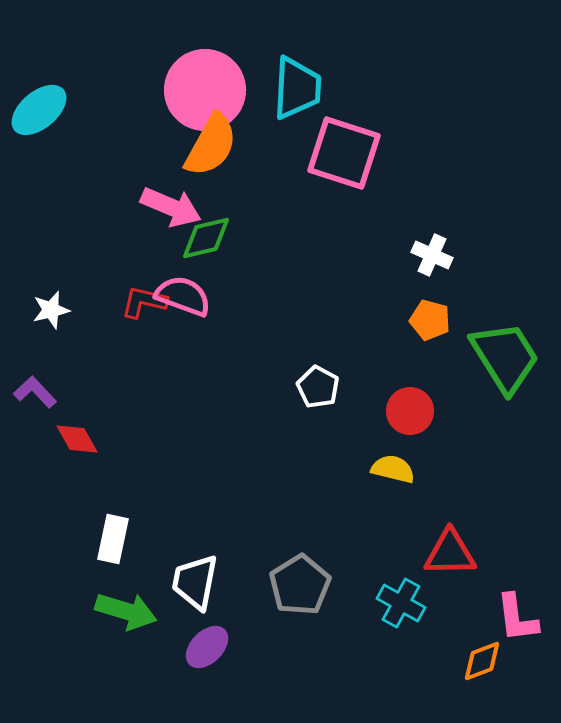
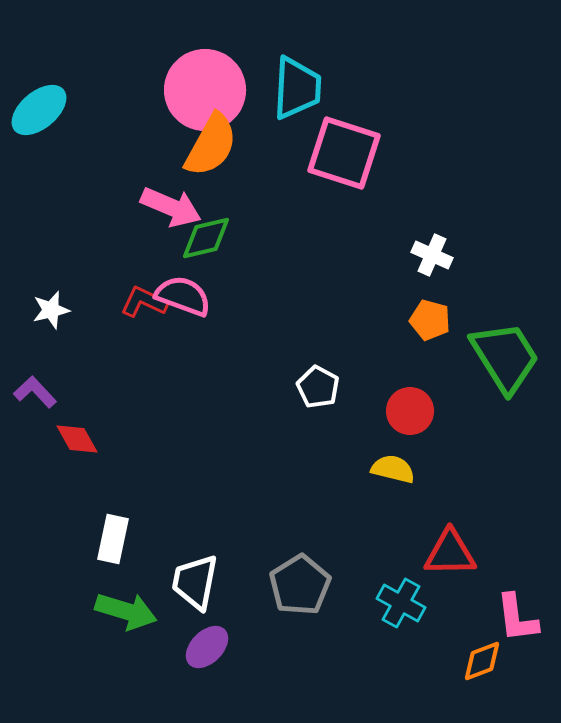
red L-shape: rotated 12 degrees clockwise
